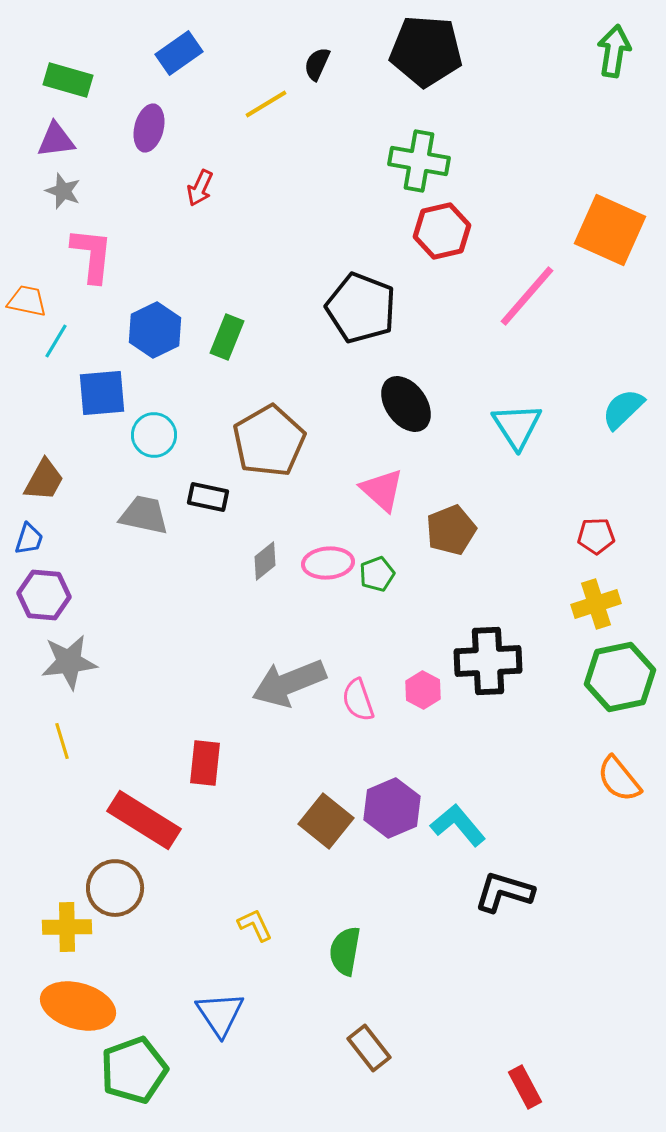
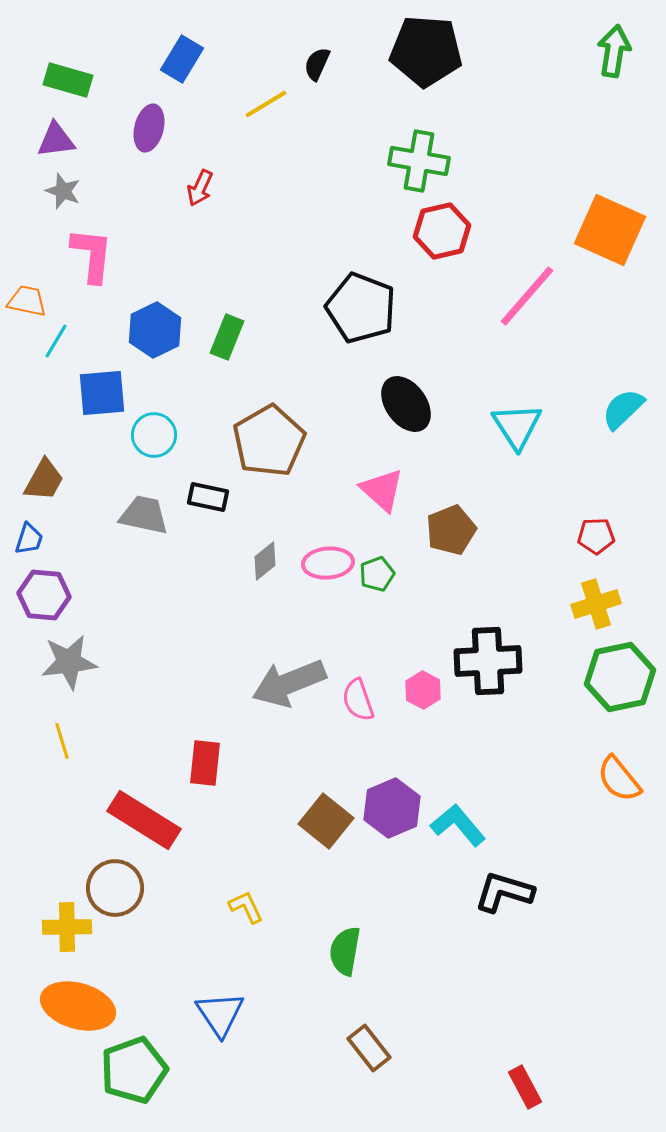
blue rectangle at (179, 53): moved 3 px right, 6 px down; rotated 24 degrees counterclockwise
yellow L-shape at (255, 925): moved 9 px left, 18 px up
